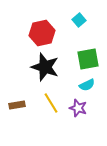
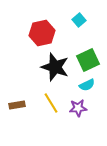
green square: moved 1 px down; rotated 15 degrees counterclockwise
black star: moved 10 px right
purple star: rotated 24 degrees counterclockwise
